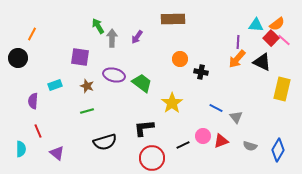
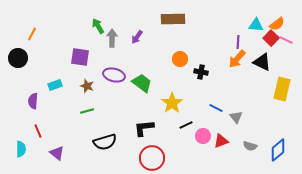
pink line: moved 2 px right; rotated 16 degrees counterclockwise
black line: moved 3 px right, 20 px up
blue diamond: rotated 20 degrees clockwise
